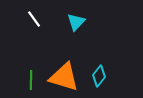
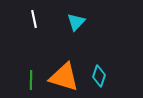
white line: rotated 24 degrees clockwise
cyan diamond: rotated 20 degrees counterclockwise
